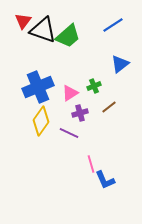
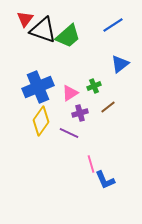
red triangle: moved 2 px right, 2 px up
brown line: moved 1 px left
